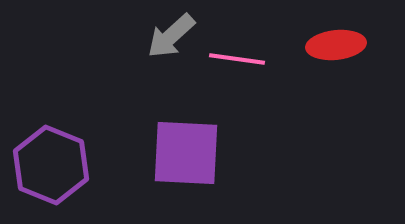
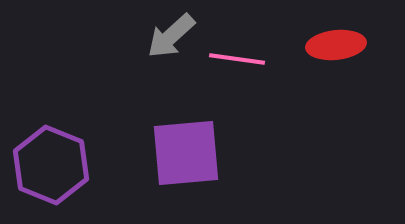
purple square: rotated 8 degrees counterclockwise
